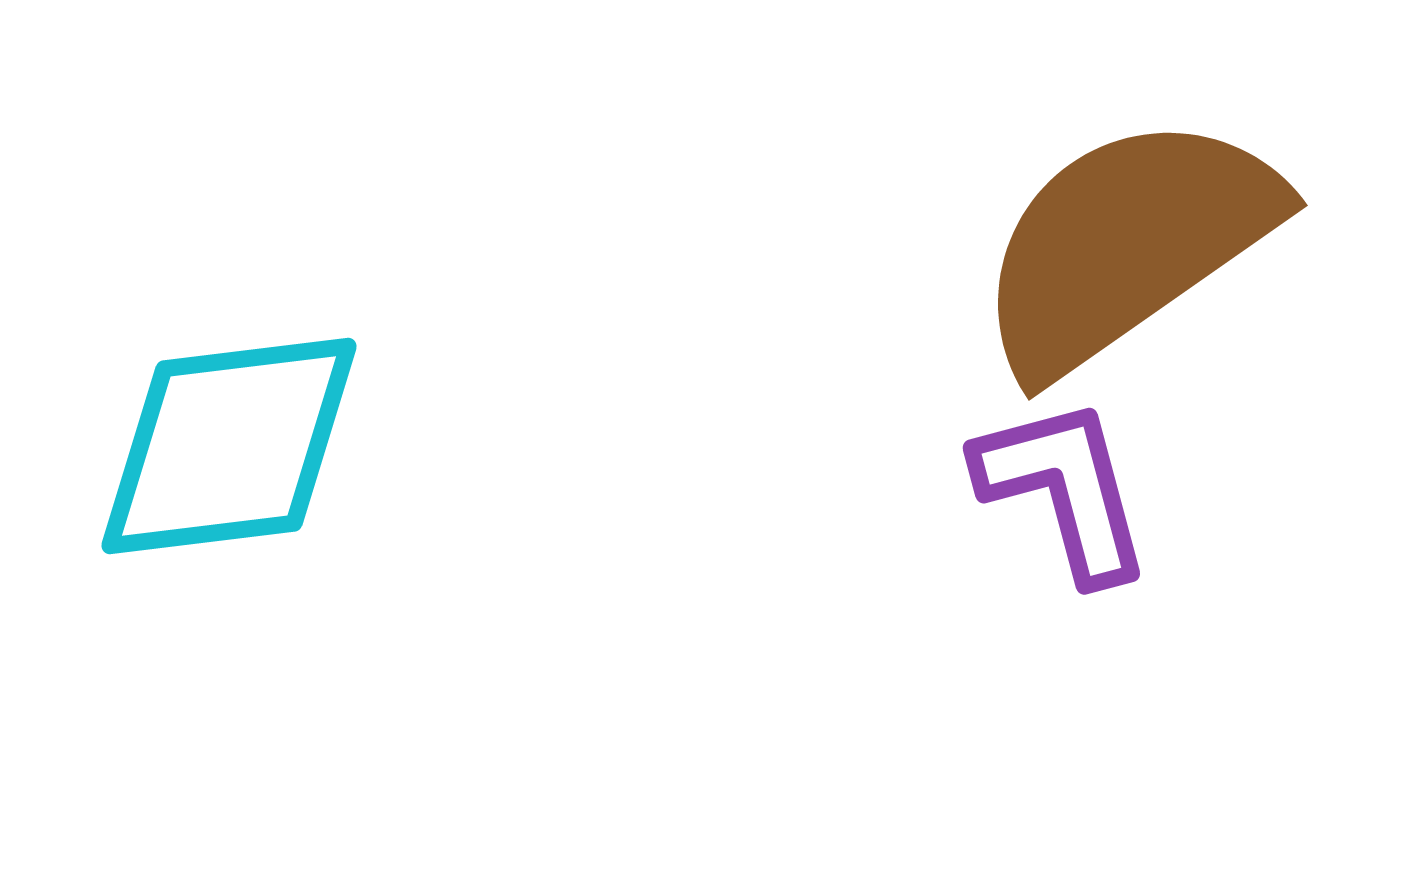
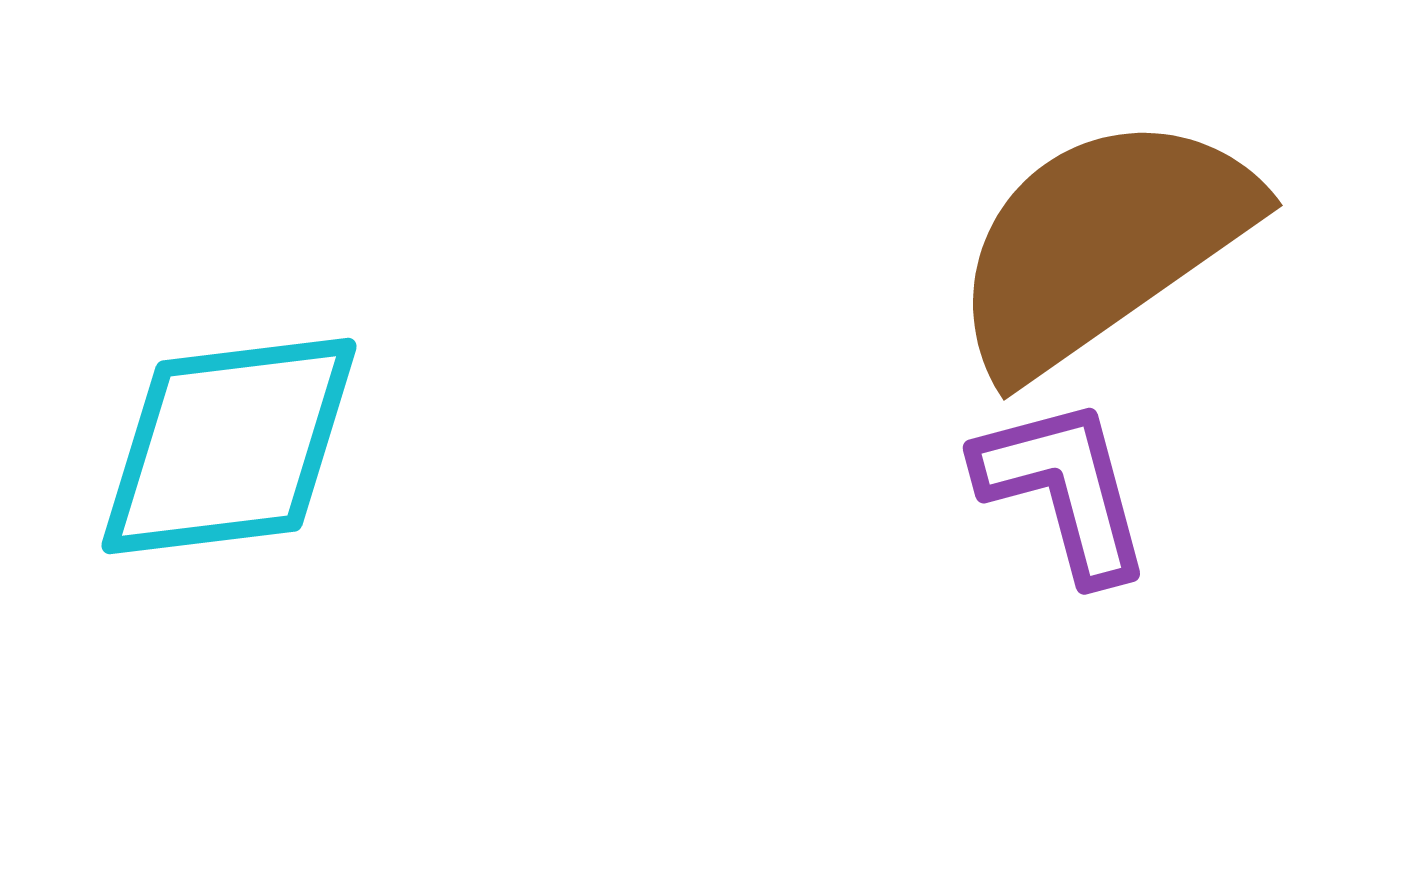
brown semicircle: moved 25 px left
